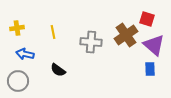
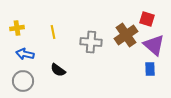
gray circle: moved 5 px right
